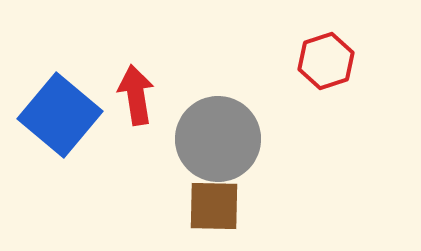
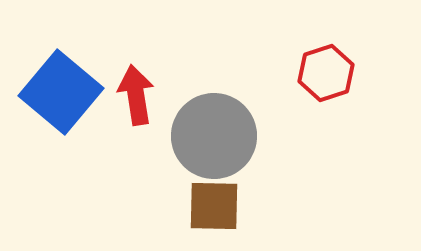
red hexagon: moved 12 px down
blue square: moved 1 px right, 23 px up
gray circle: moved 4 px left, 3 px up
